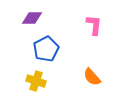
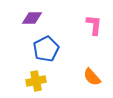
yellow cross: rotated 30 degrees counterclockwise
